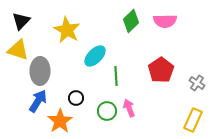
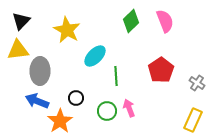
pink semicircle: rotated 110 degrees counterclockwise
yellow triangle: rotated 25 degrees counterclockwise
blue arrow: moved 1 px left; rotated 100 degrees counterclockwise
